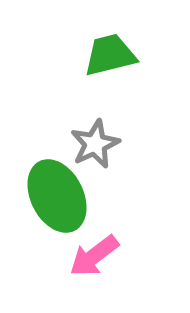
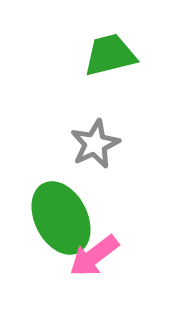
green ellipse: moved 4 px right, 22 px down
